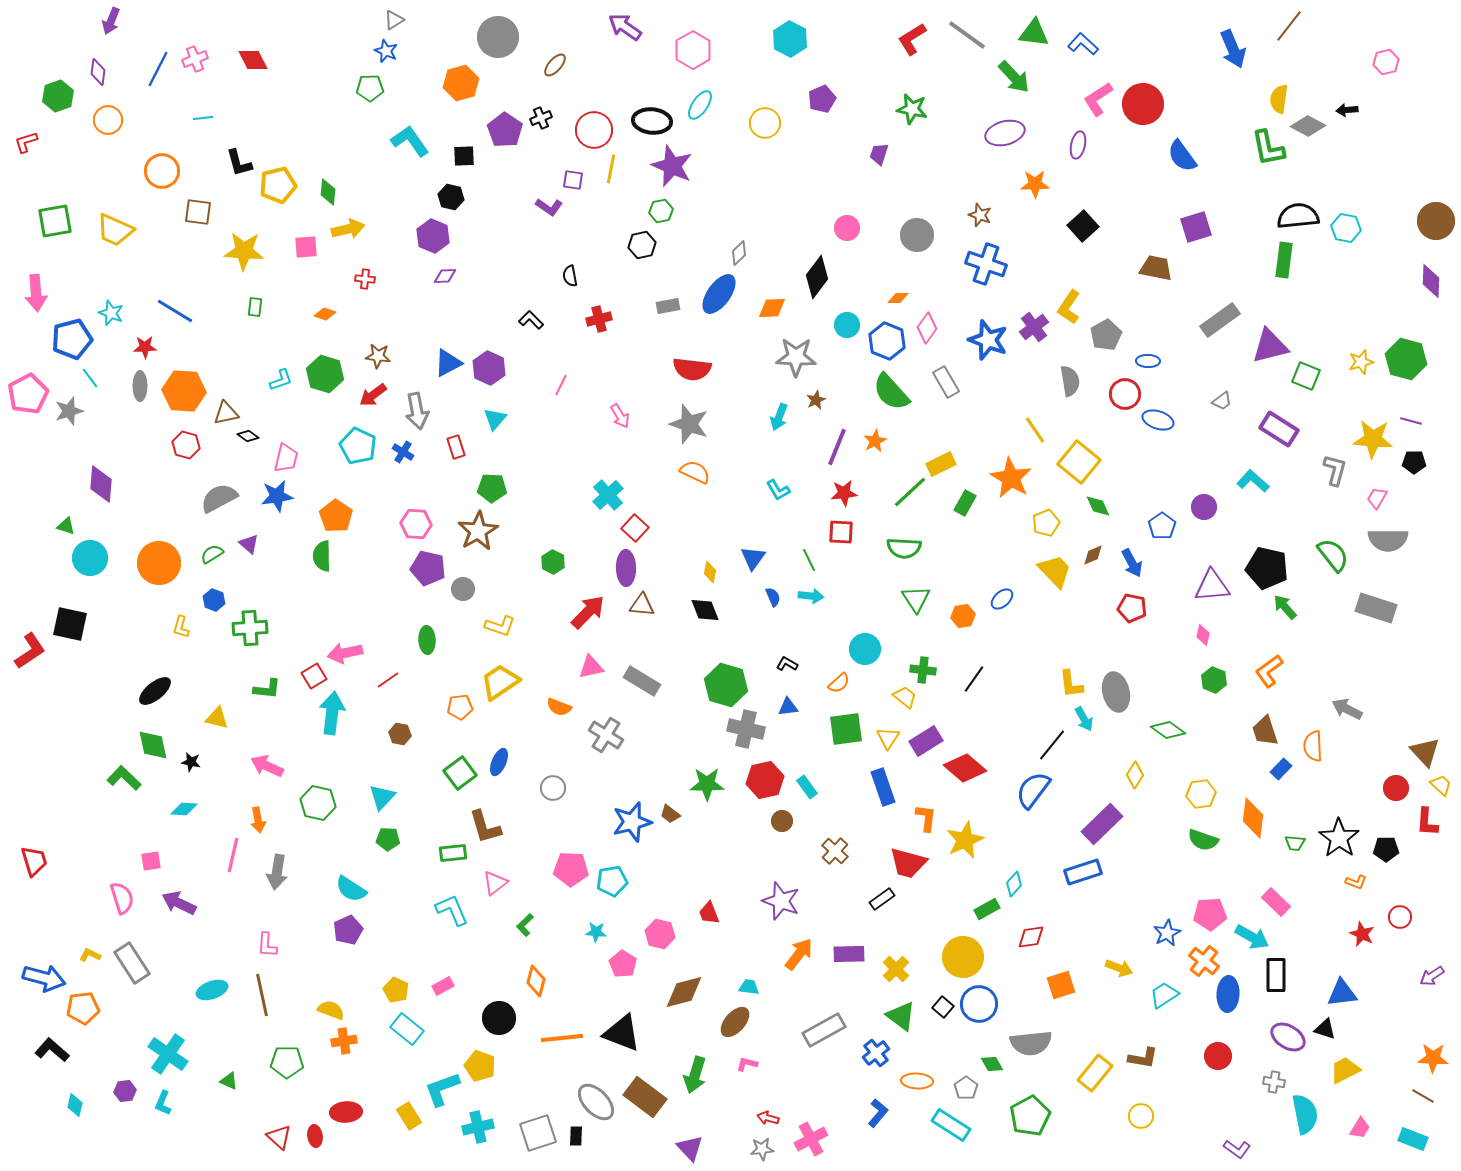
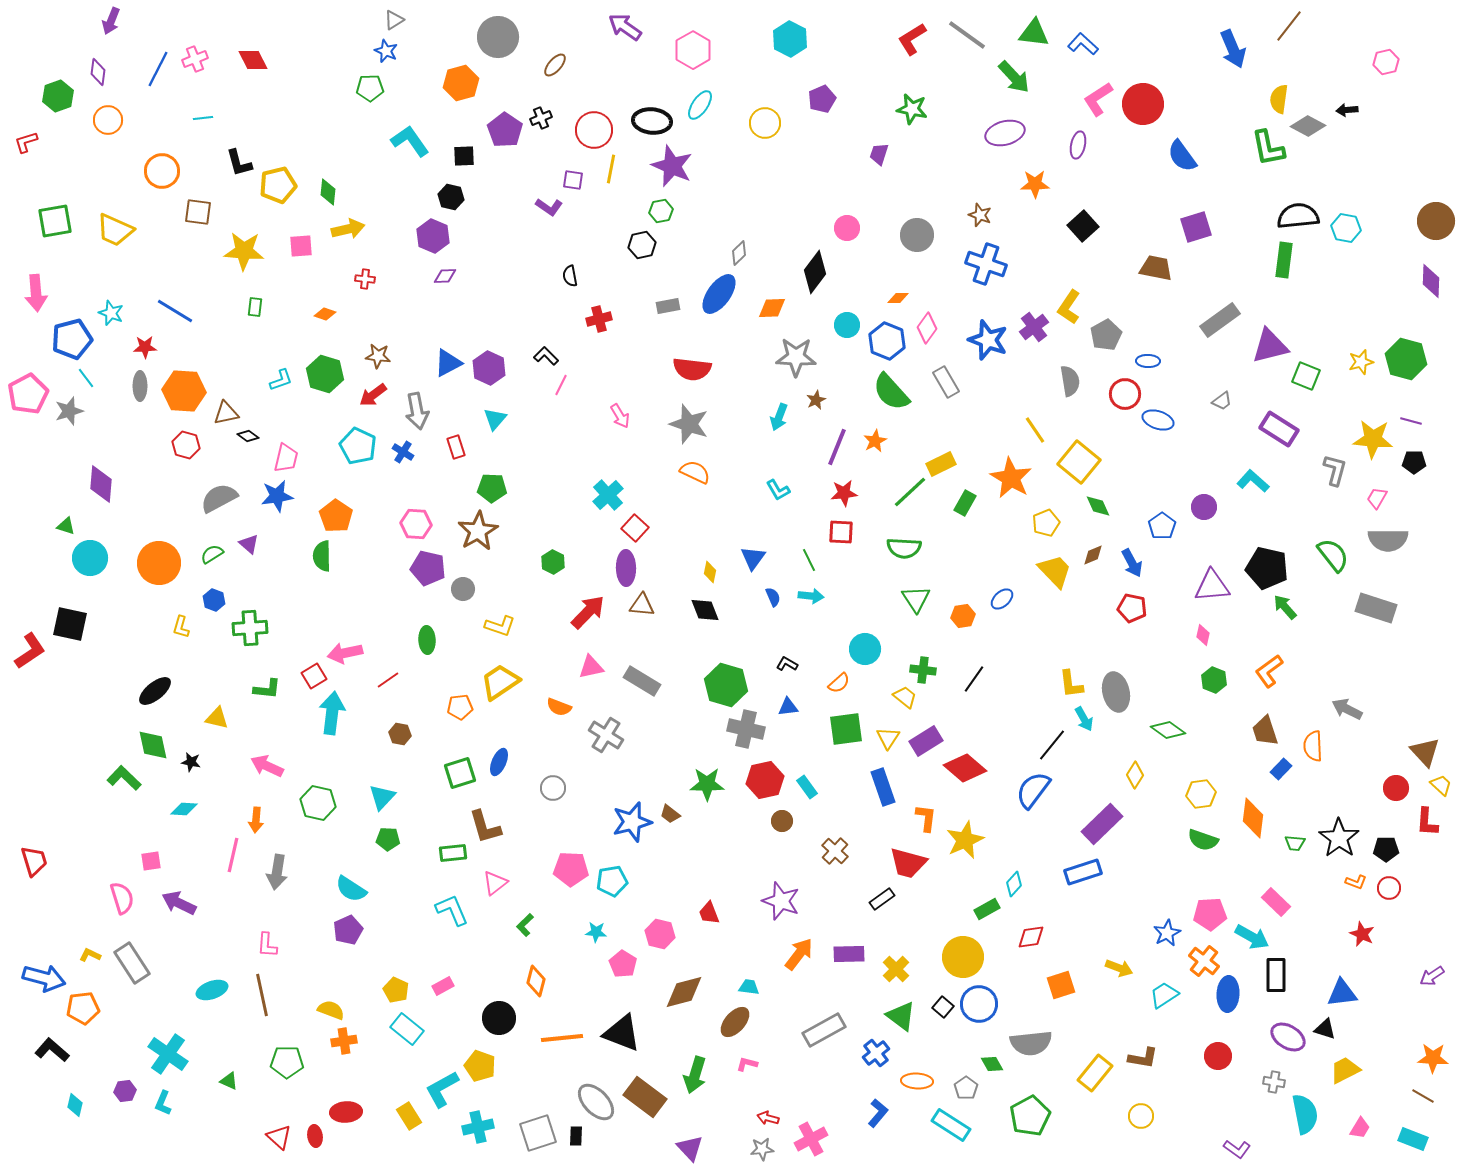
pink square at (306, 247): moved 5 px left, 1 px up
black diamond at (817, 277): moved 2 px left, 5 px up
black L-shape at (531, 320): moved 15 px right, 36 px down
cyan line at (90, 378): moved 4 px left
green square at (460, 773): rotated 20 degrees clockwise
orange arrow at (258, 820): moved 2 px left; rotated 15 degrees clockwise
red circle at (1400, 917): moved 11 px left, 29 px up
cyan L-shape at (442, 1089): rotated 9 degrees counterclockwise
